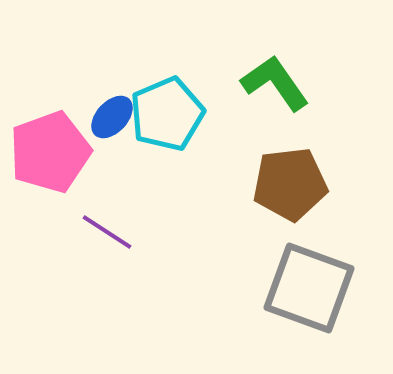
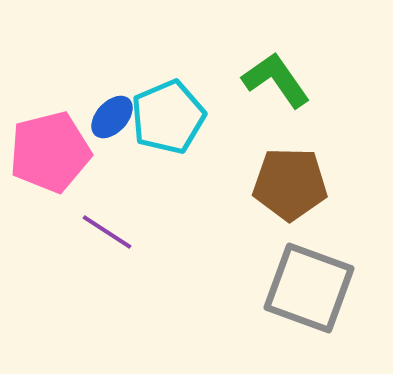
green L-shape: moved 1 px right, 3 px up
cyan pentagon: moved 1 px right, 3 px down
pink pentagon: rotated 6 degrees clockwise
brown pentagon: rotated 8 degrees clockwise
